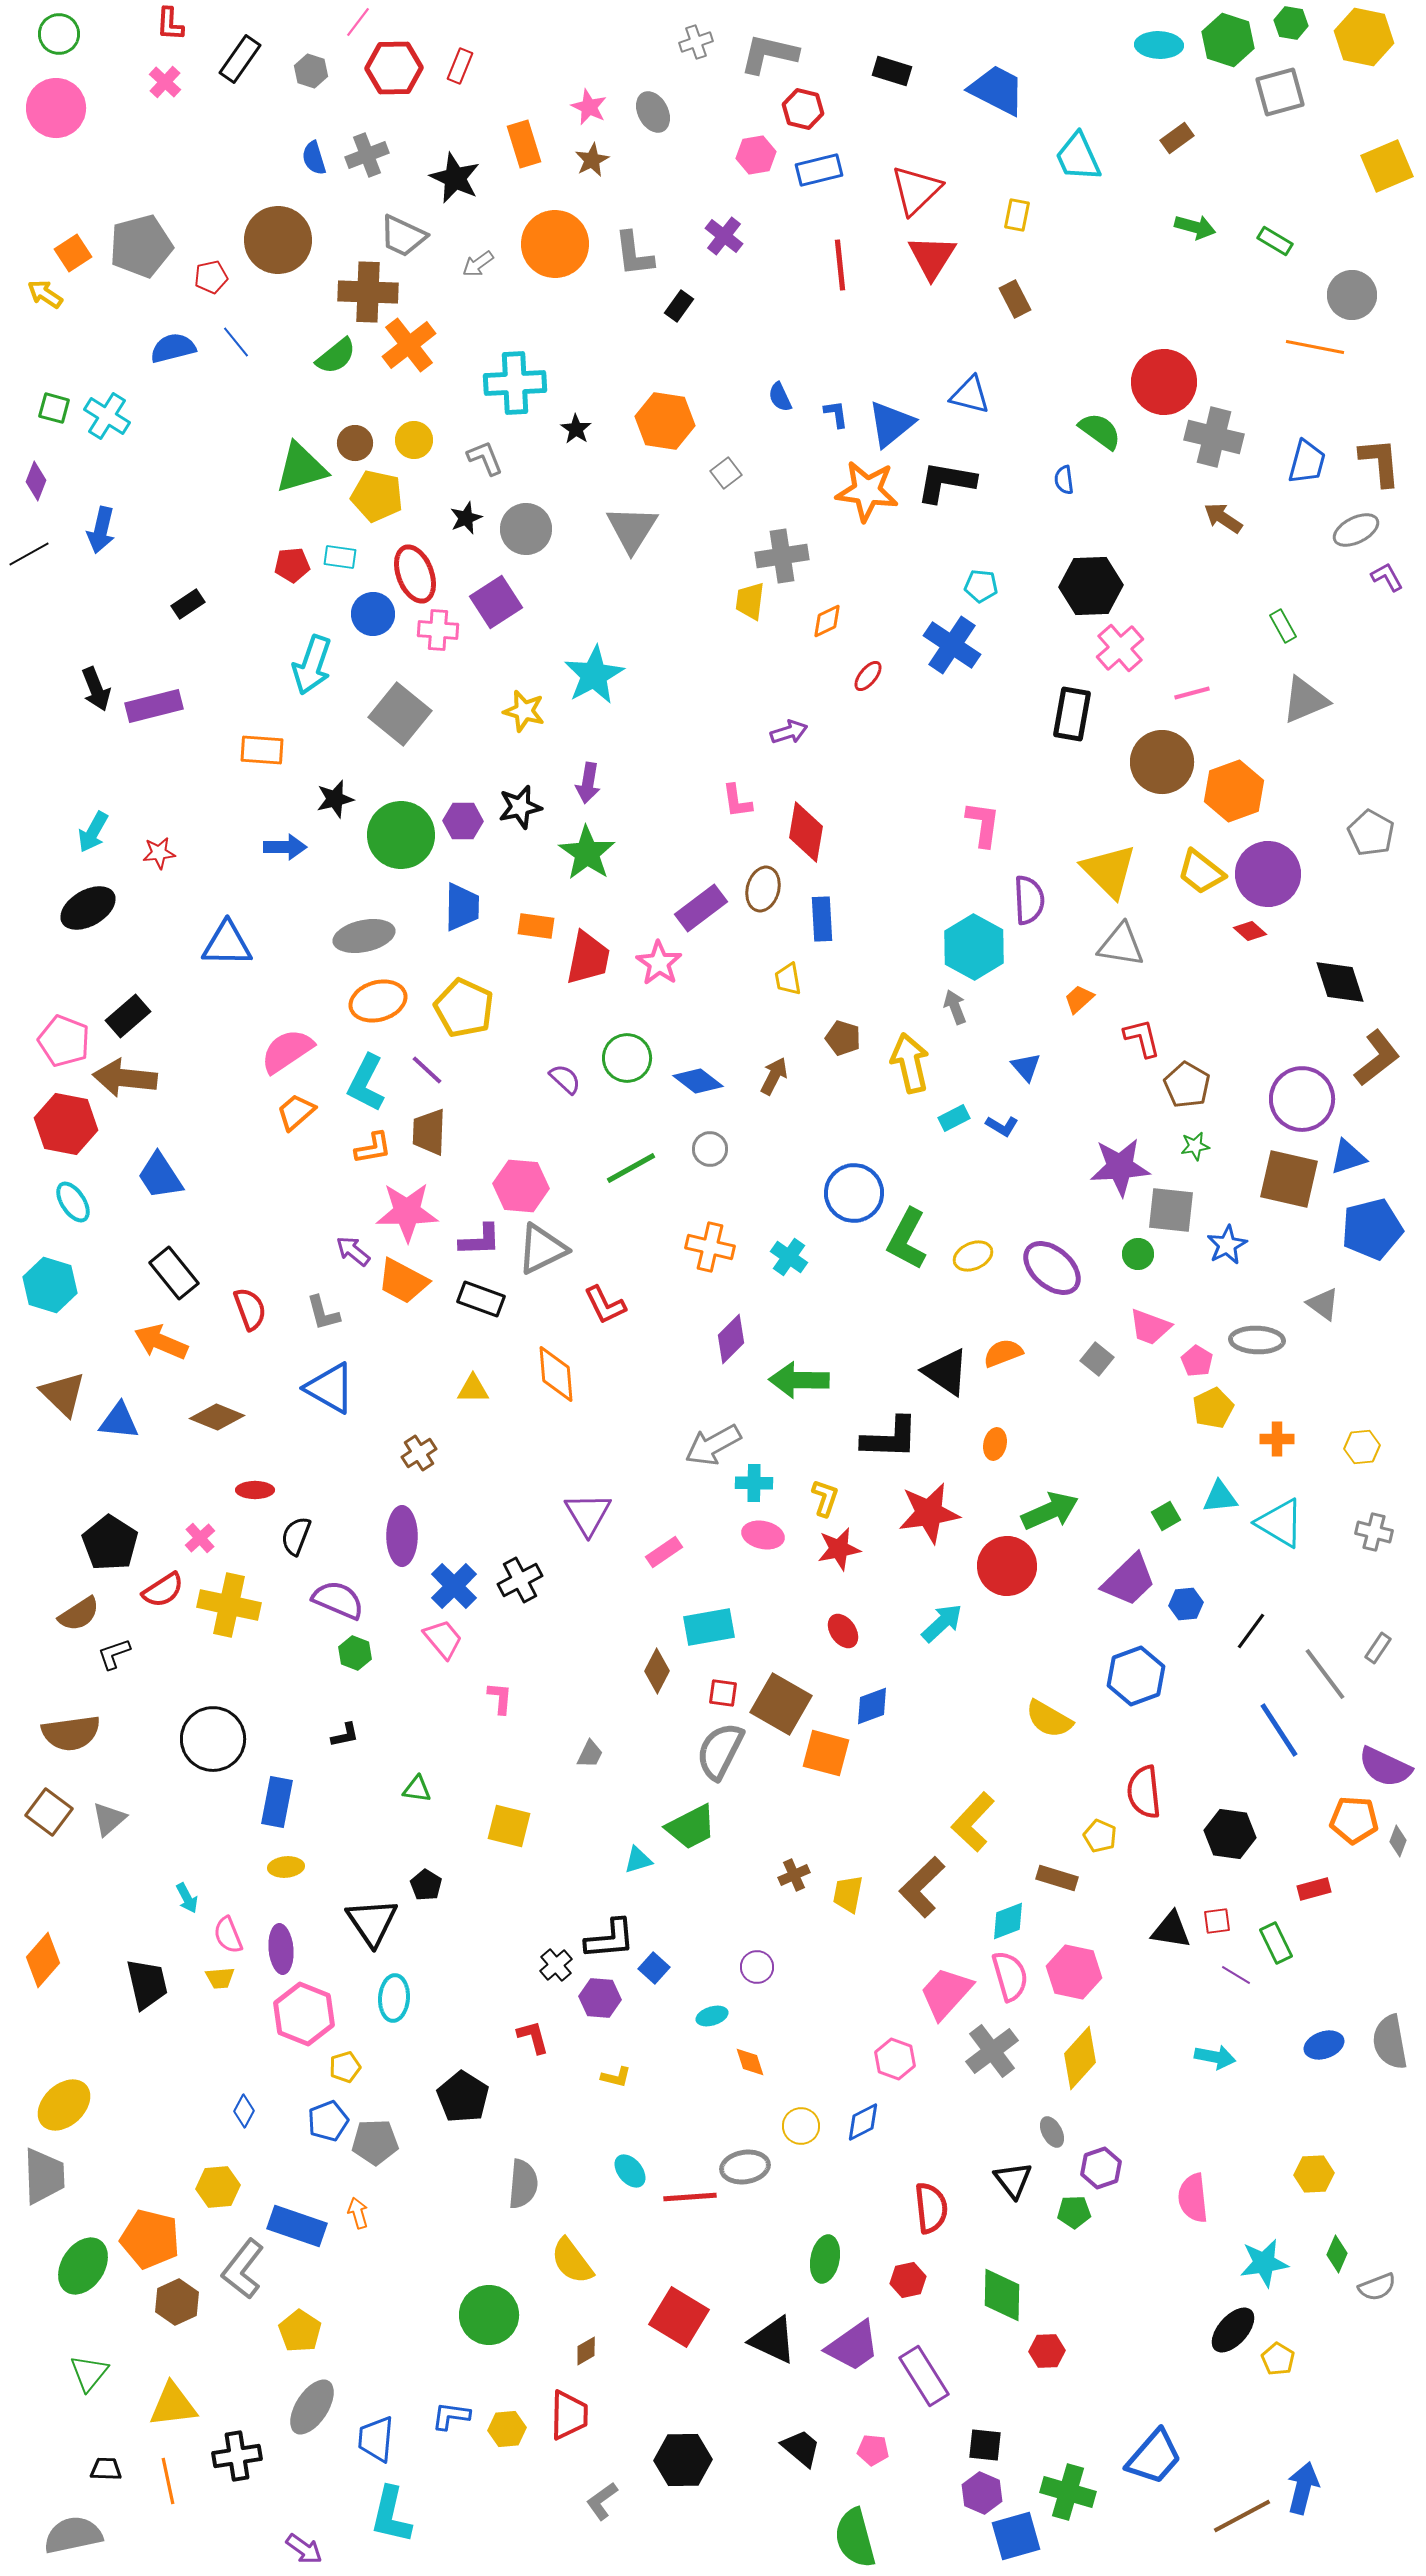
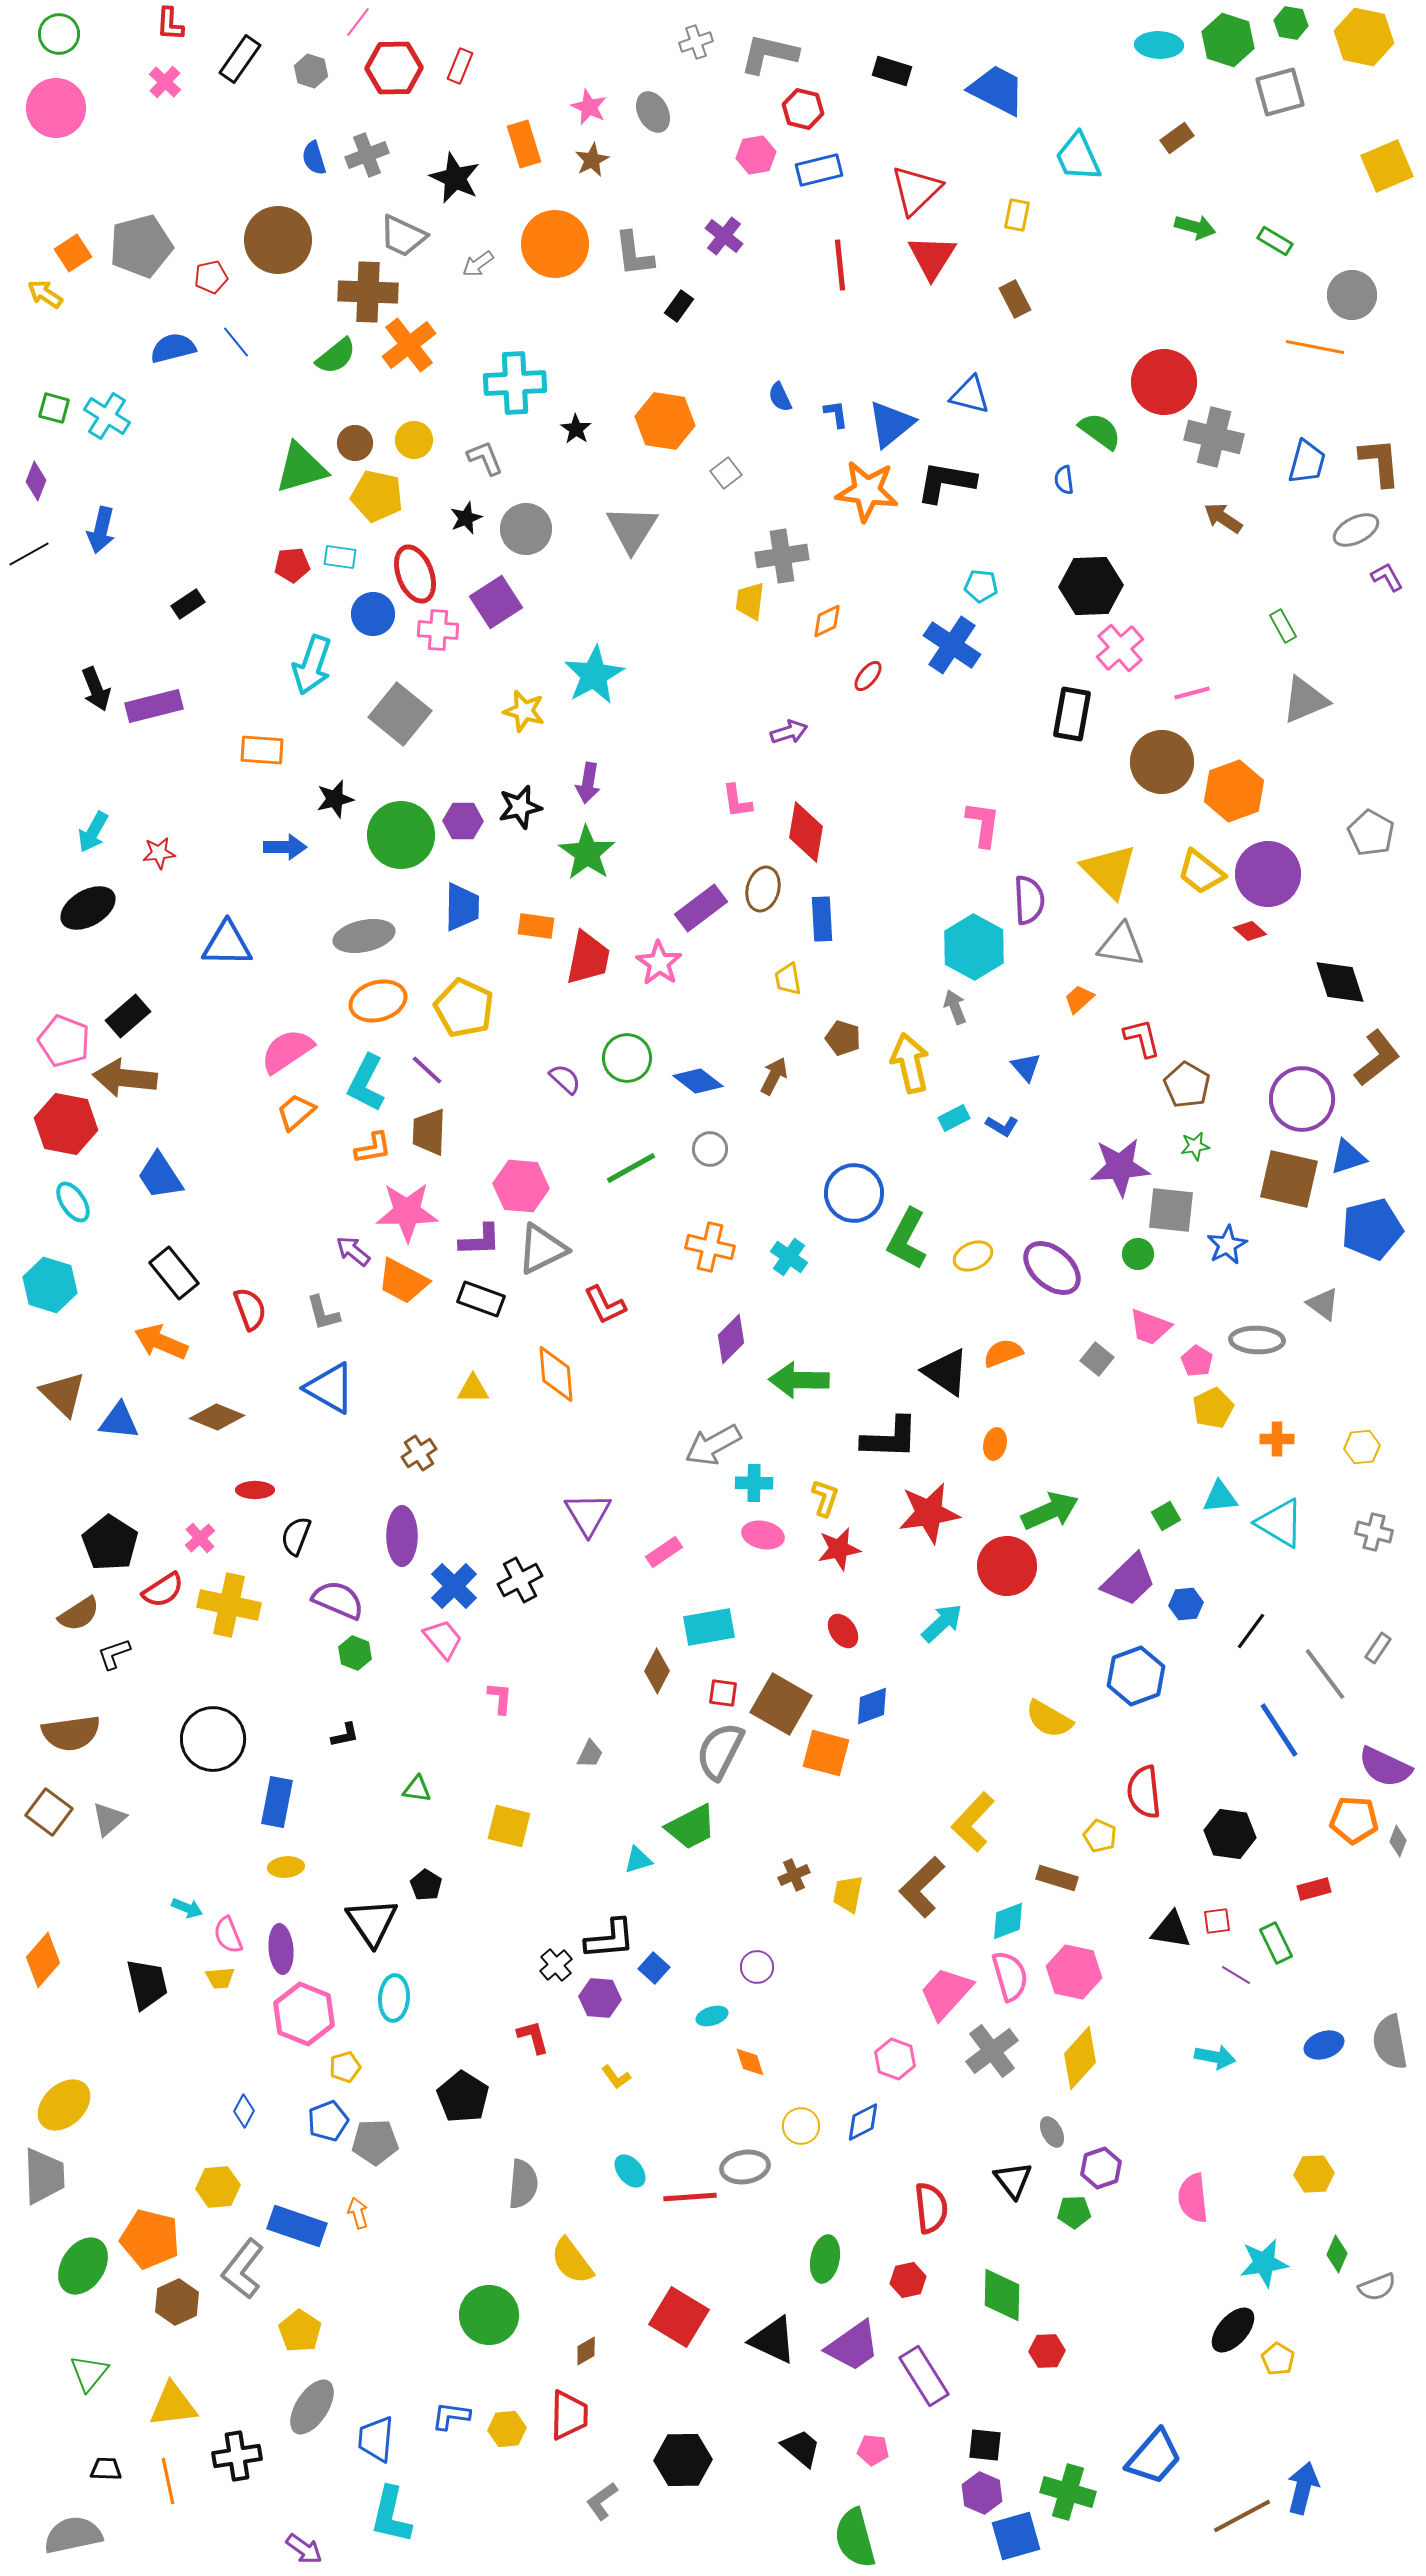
cyan arrow at (187, 1898): moved 10 px down; rotated 40 degrees counterclockwise
yellow L-shape at (616, 2077): rotated 40 degrees clockwise
